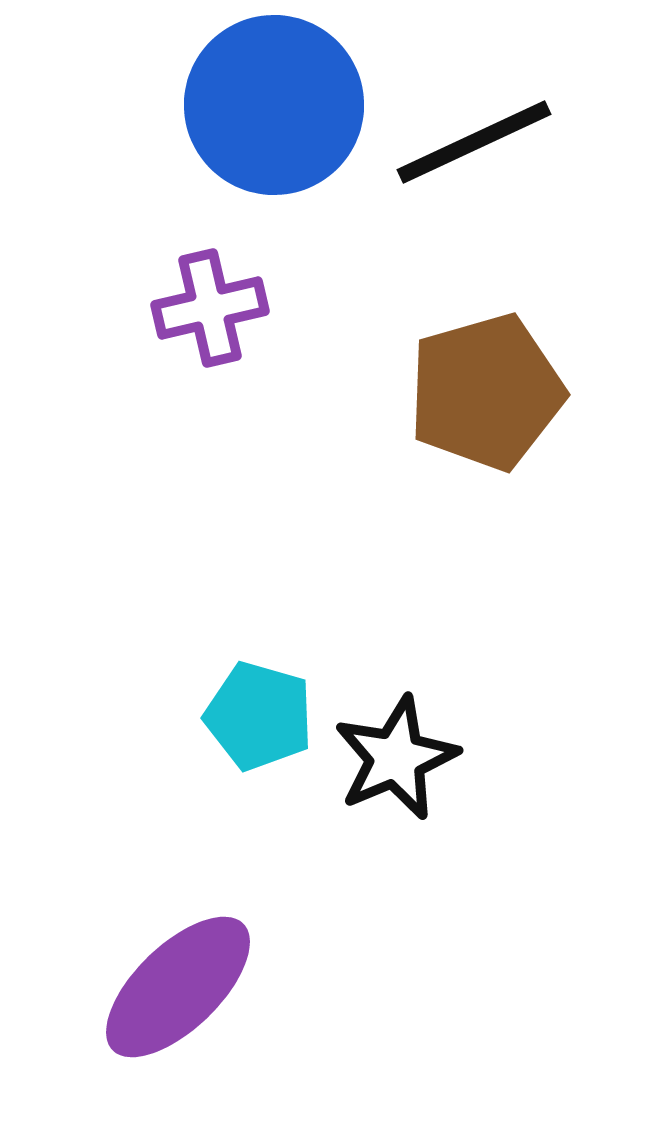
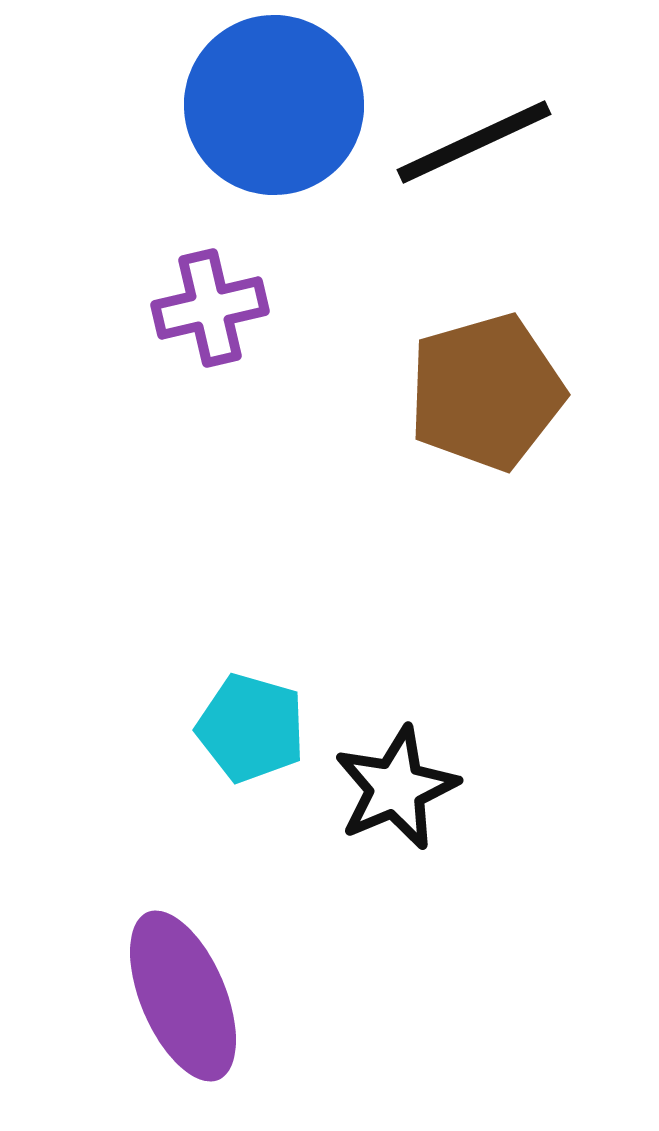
cyan pentagon: moved 8 px left, 12 px down
black star: moved 30 px down
purple ellipse: moved 5 px right, 9 px down; rotated 69 degrees counterclockwise
